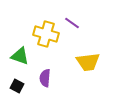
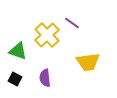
yellow cross: moved 1 px right, 1 px down; rotated 30 degrees clockwise
green triangle: moved 2 px left, 5 px up
purple semicircle: rotated 12 degrees counterclockwise
black square: moved 2 px left, 7 px up
